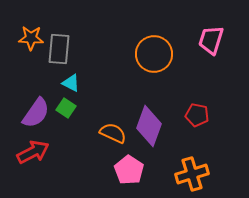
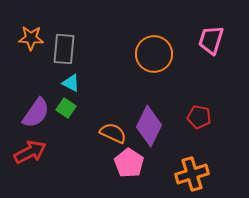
gray rectangle: moved 5 px right
red pentagon: moved 2 px right, 2 px down
purple diamond: rotated 6 degrees clockwise
red arrow: moved 3 px left
pink pentagon: moved 7 px up
